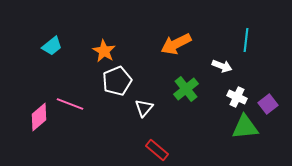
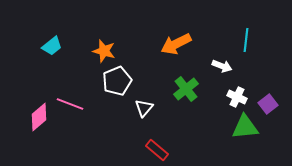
orange star: rotated 15 degrees counterclockwise
